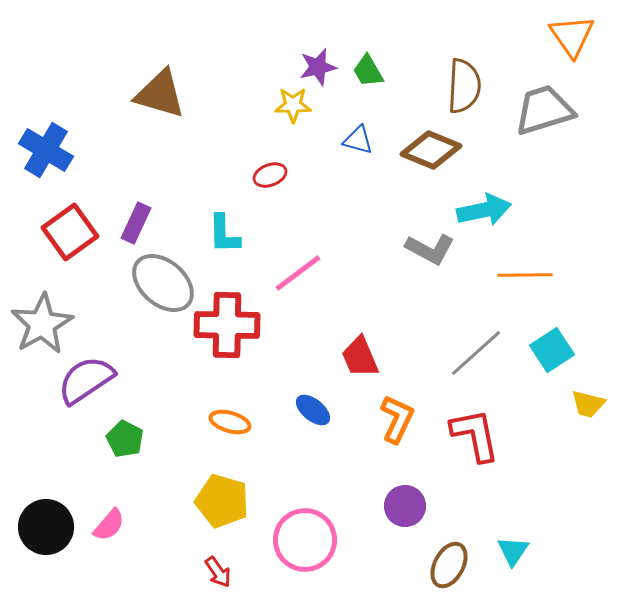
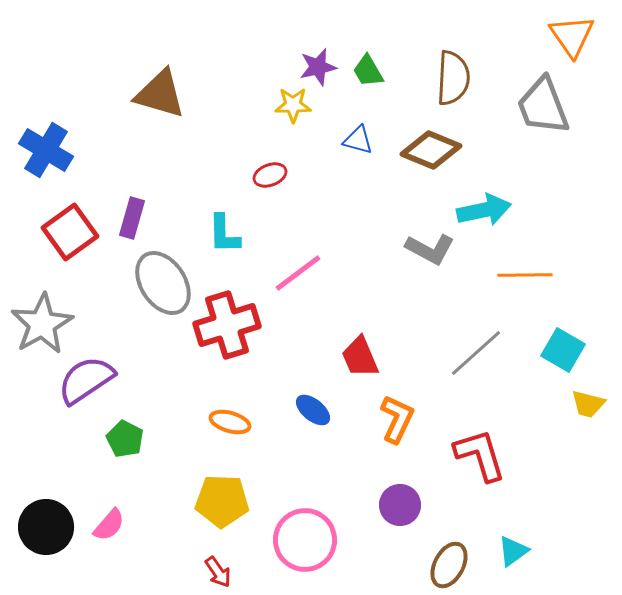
brown semicircle: moved 11 px left, 8 px up
gray trapezoid: moved 1 px left, 4 px up; rotated 94 degrees counterclockwise
purple rectangle: moved 4 px left, 5 px up; rotated 9 degrees counterclockwise
gray ellipse: rotated 16 degrees clockwise
red cross: rotated 18 degrees counterclockwise
cyan square: moved 11 px right; rotated 27 degrees counterclockwise
red L-shape: moved 5 px right, 20 px down; rotated 6 degrees counterclockwise
yellow pentagon: rotated 14 degrees counterclockwise
purple circle: moved 5 px left, 1 px up
cyan triangle: rotated 20 degrees clockwise
